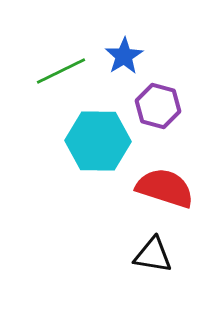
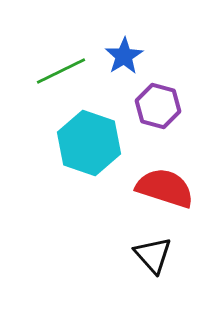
cyan hexagon: moved 9 px left, 2 px down; rotated 18 degrees clockwise
black triangle: rotated 39 degrees clockwise
